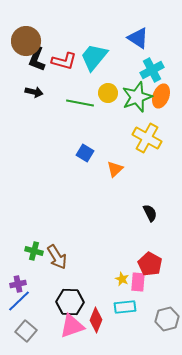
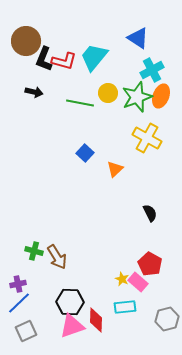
black L-shape: moved 7 px right
blue square: rotated 12 degrees clockwise
pink rectangle: rotated 54 degrees counterclockwise
blue line: moved 2 px down
red diamond: rotated 20 degrees counterclockwise
gray square: rotated 25 degrees clockwise
